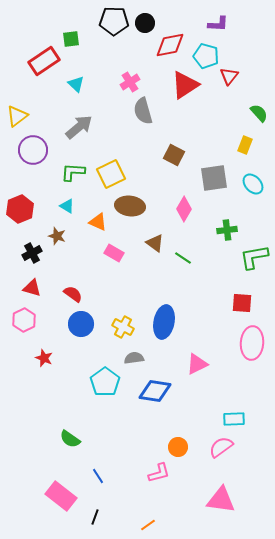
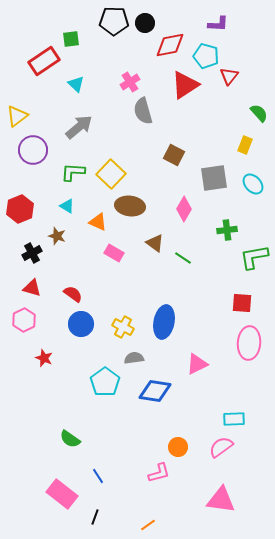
yellow square at (111, 174): rotated 20 degrees counterclockwise
pink ellipse at (252, 343): moved 3 px left
pink rectangle at (61, 496): moved 1 px right, 2 px up
